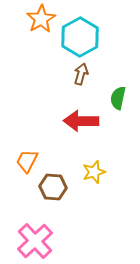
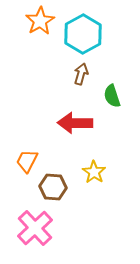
orange star: moved 1 px left, 2 px down
cyan hexagon: moved 3 px right, 3 px up
green semicircle: moved 6 px left, 2 px up; rotated 30 degrees counterclockwise
red arrow: moved 6 px left, 2 px down
yellow star: rotated 20 degrees counterclockwise
pink cross: moved 13 px up
